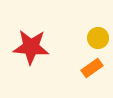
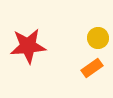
red star: moved 3 px left, 1 px up; rotated 9 degrees counterclockwise
